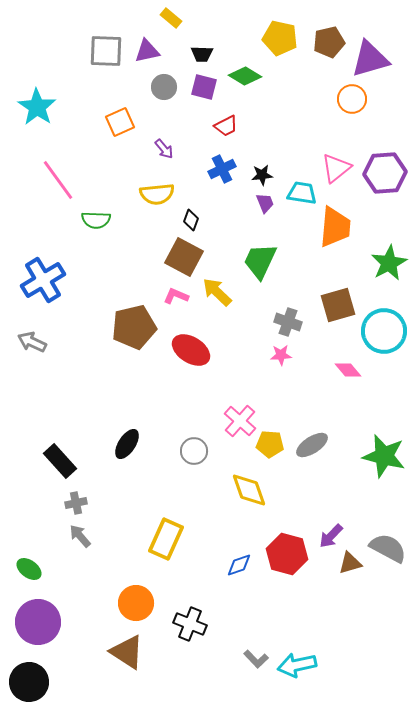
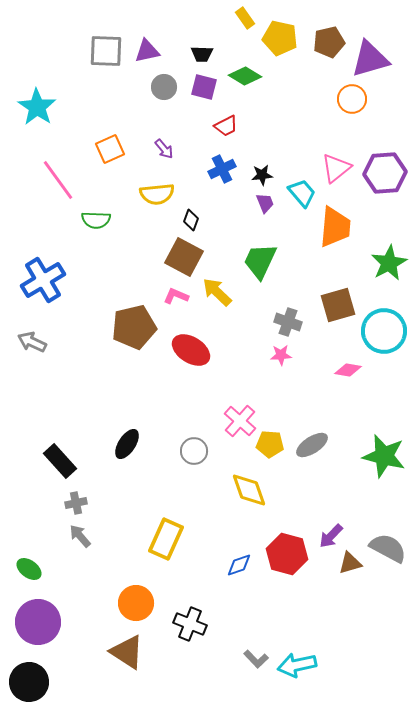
yellow rectangle at (171, 18): moved 74 px right; rotated 15 degrees clockwise
orange square at (120, 122): moved 10 px left, 27 px down
cyan trapezoid at (302, 193): rotated 40 degrees clockwise
pink diamond at (348, 370): rotated 40 degrees counterclockwise
